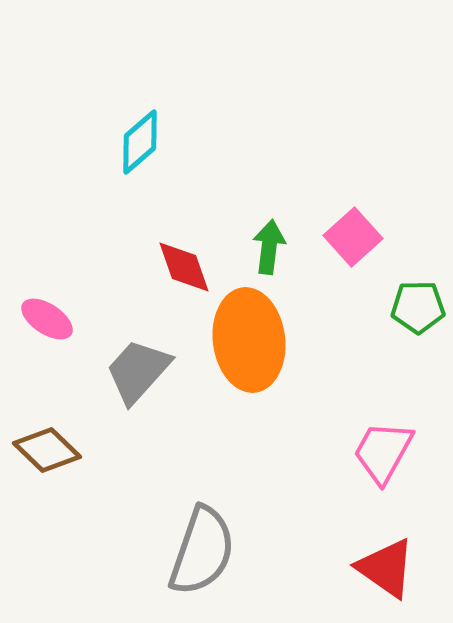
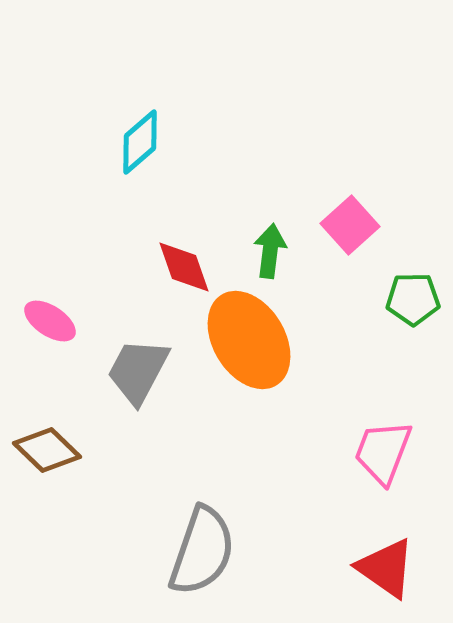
pink square: moved 3 px left, 12 px up
green arrow: moved 1 px right, 4 px down
green pentagon: moved 5 px left, 8 px up
pink ellipse: moved 3 px right, 2 px down
orange ellipse: rotated 24 degrees counterclockwise
gray trapezoid: rotated 14 degrees counterclockwise
pink trapezoid: rotated 8 degrees counterclockwise
